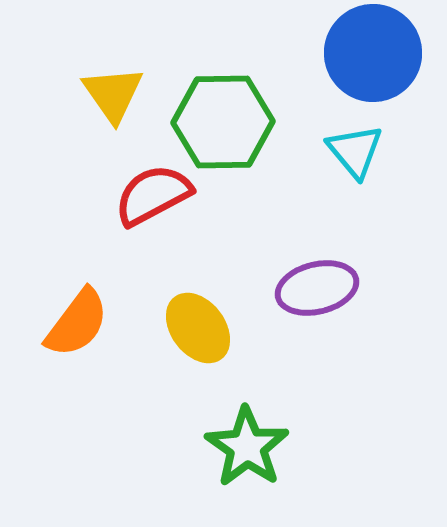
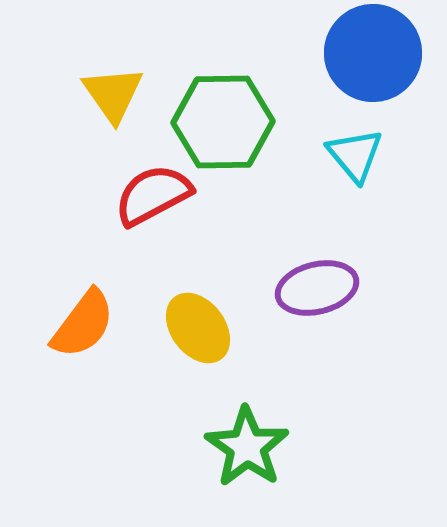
cyan triangle: moved 4 px down
orange semicircle: moved 6 px right, 1 px down
